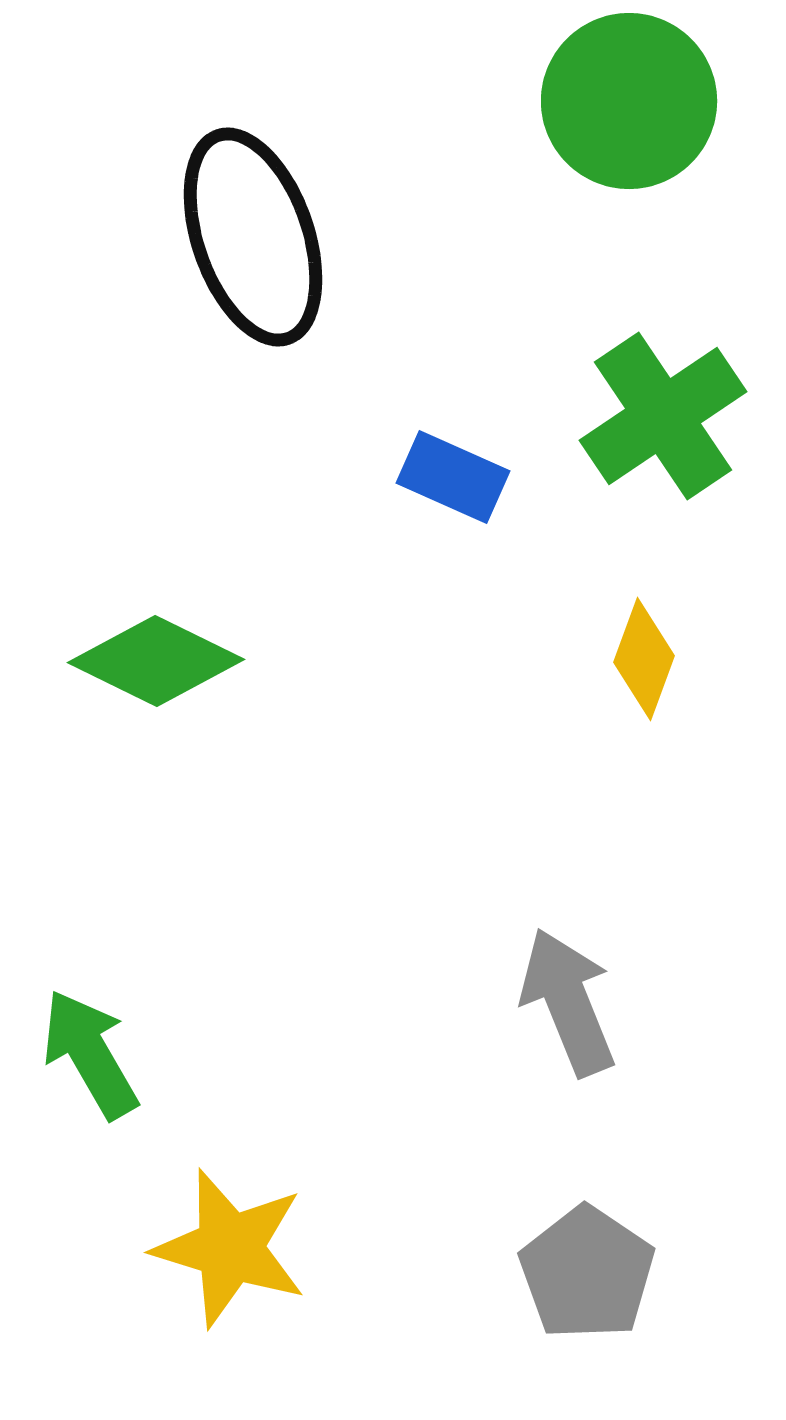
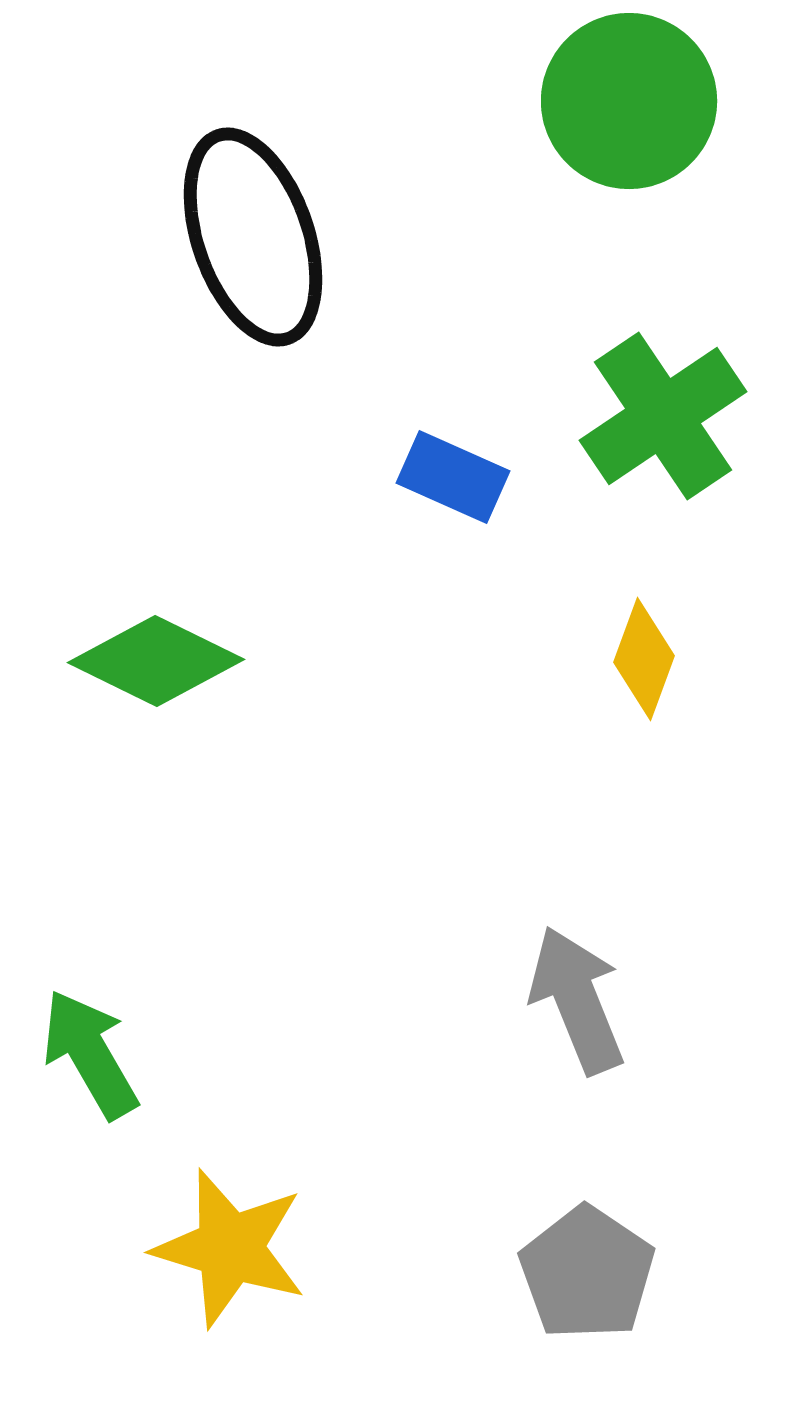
gray arrow: moved 9 px right, 2 px up
